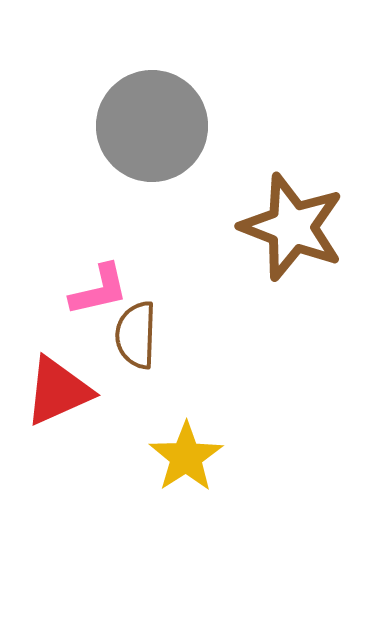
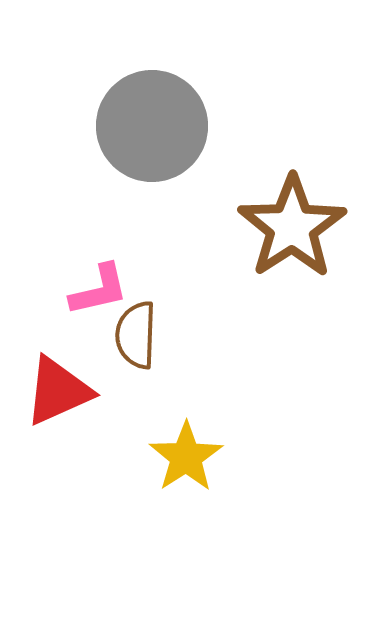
brown star: rotated 18 degrees clockwise
